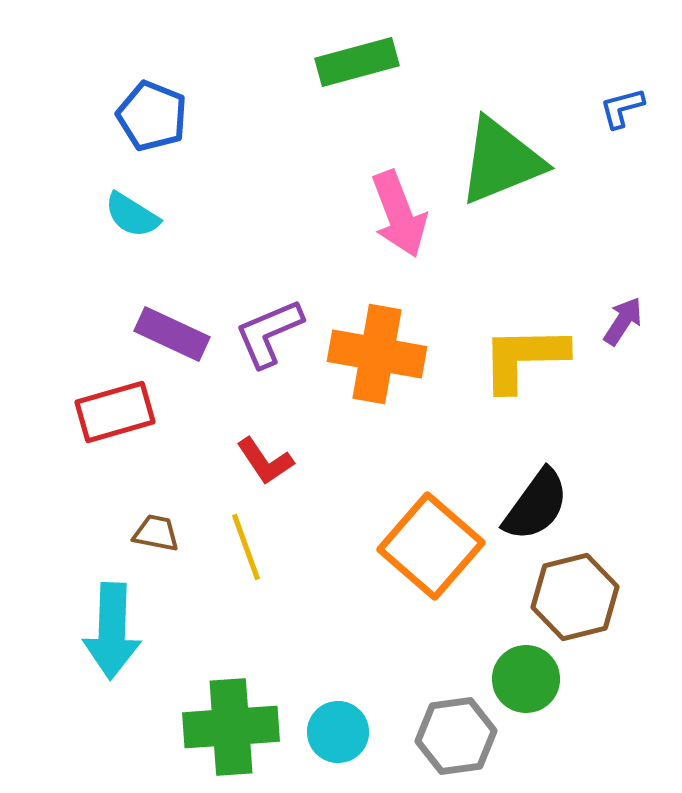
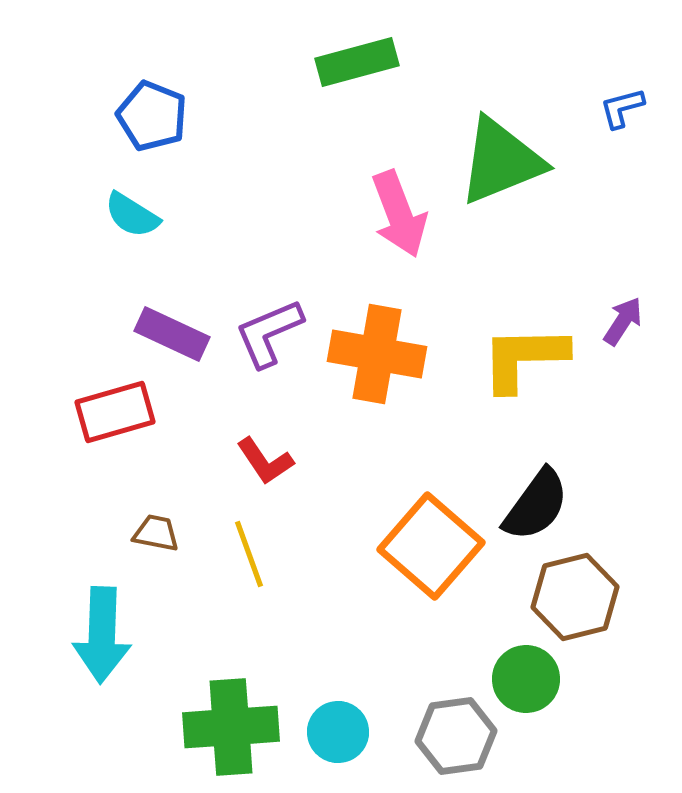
yellow line: moved 3 px right, 7 px down
cyan arrow: moved 10 px left, 4 px down
